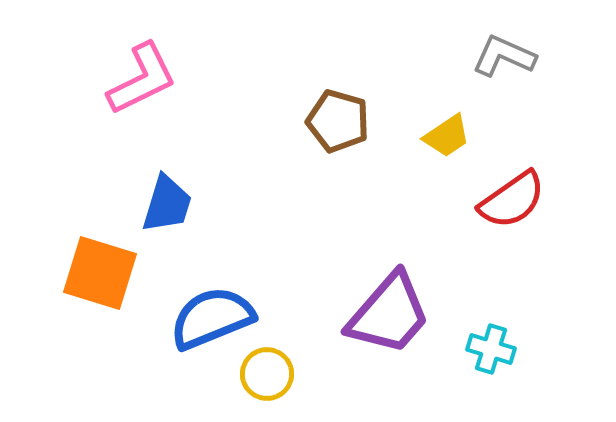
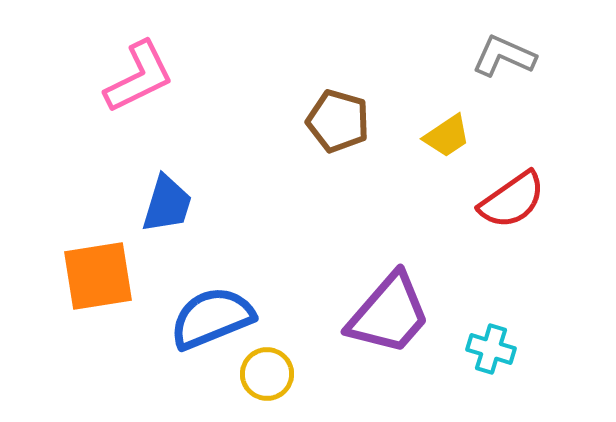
pink L-shape: moved 3 px left, 2 px up
orange square: moved 2 px left, 3 px down; rotated 26 degrees counterclockwise
